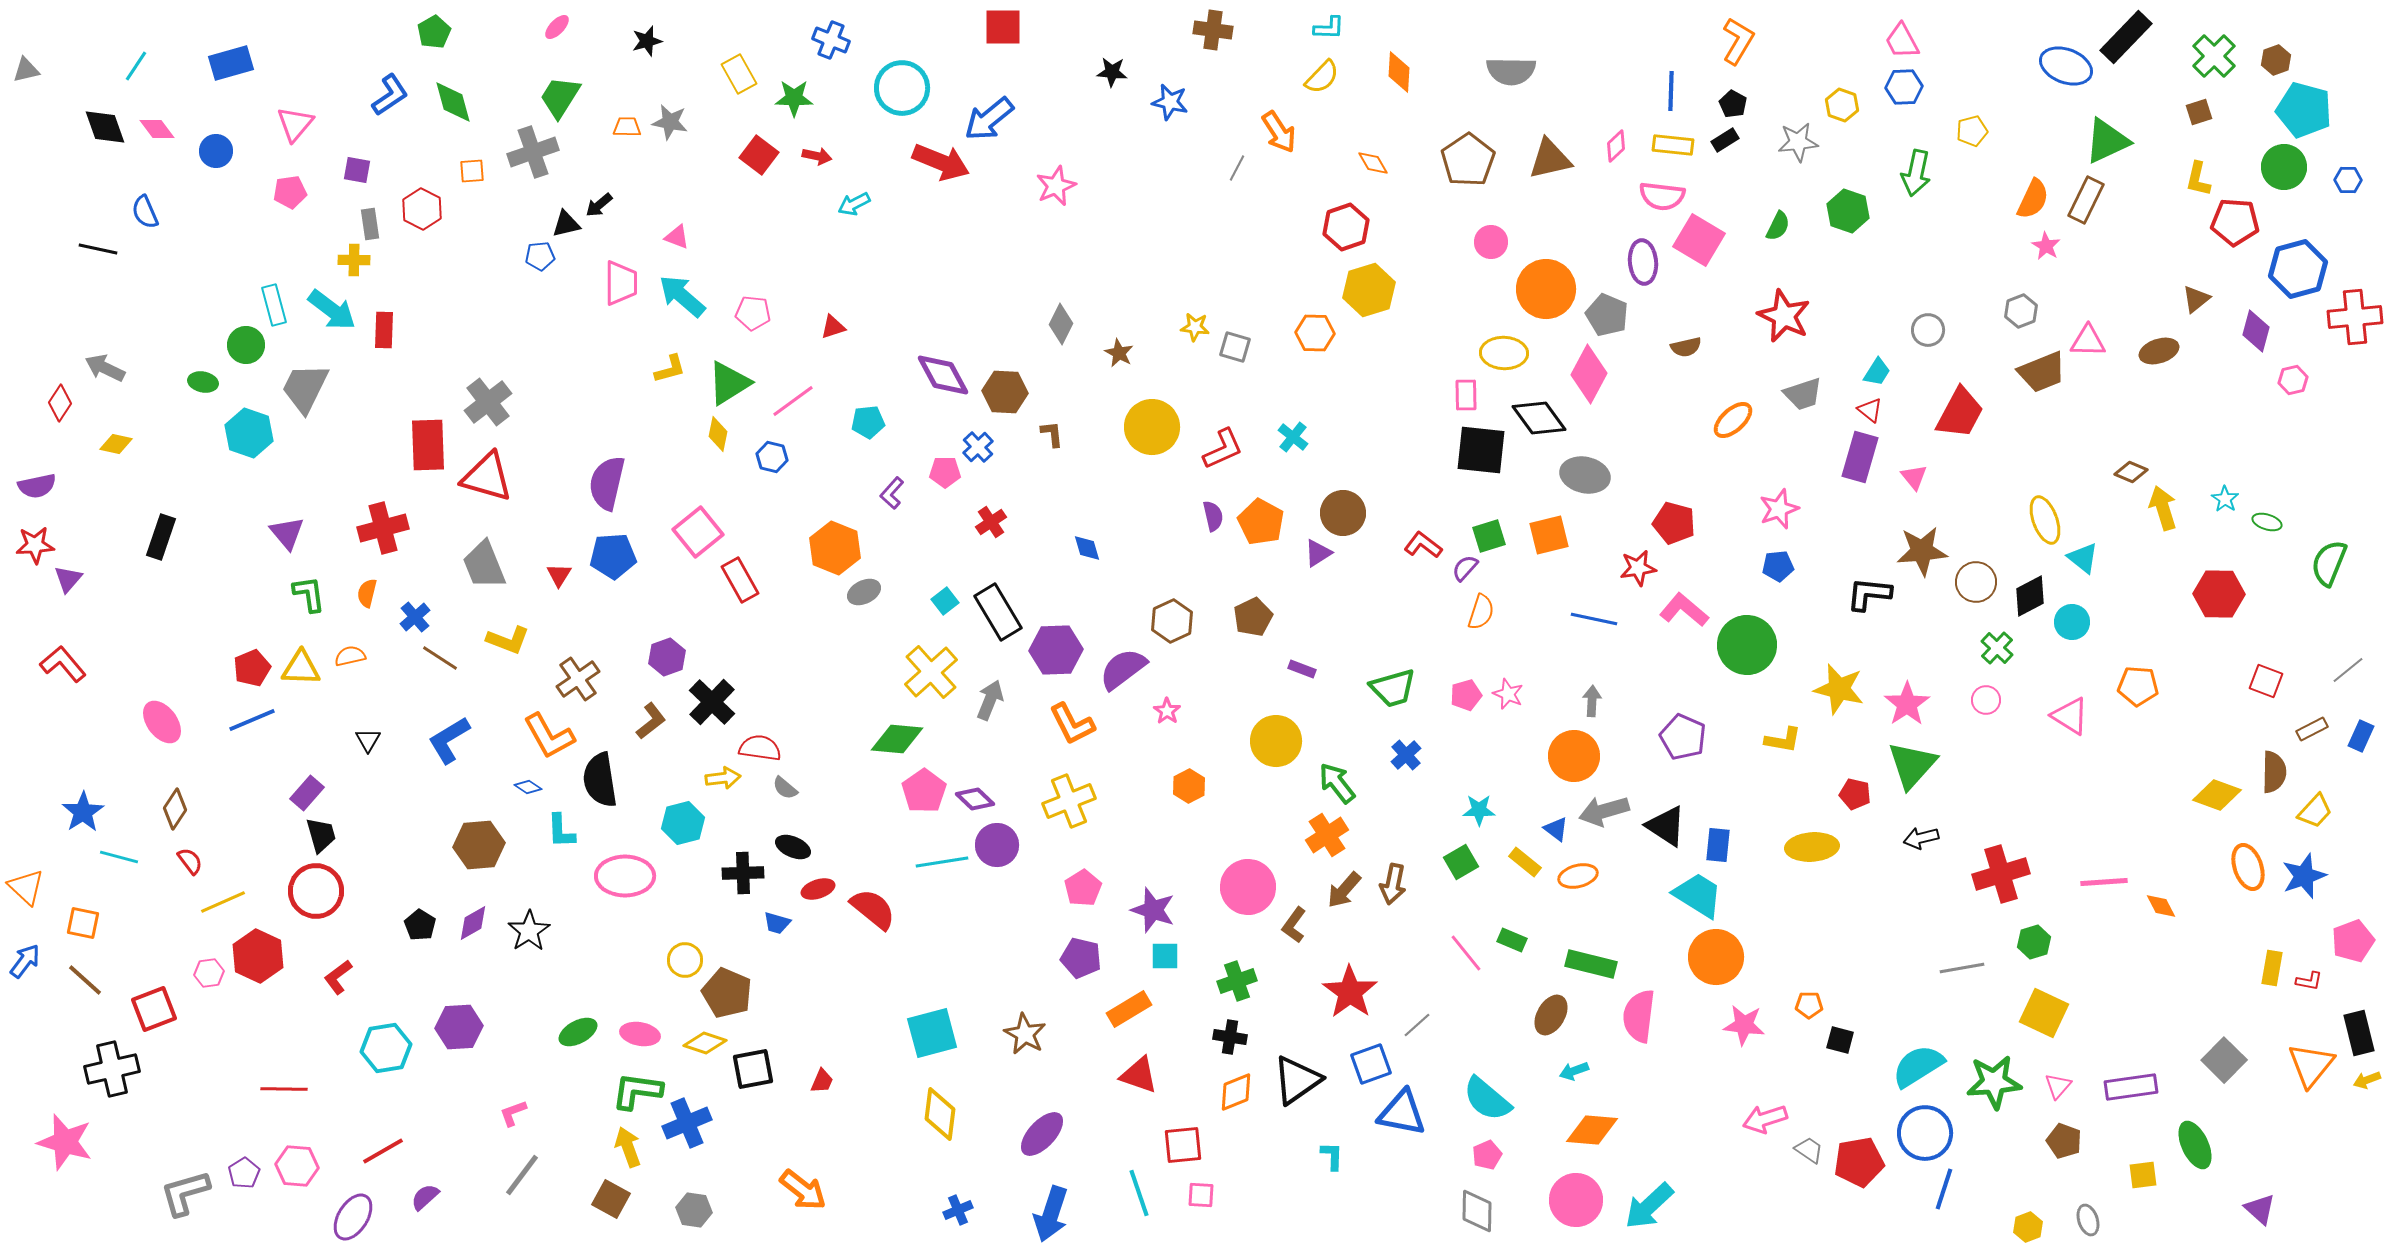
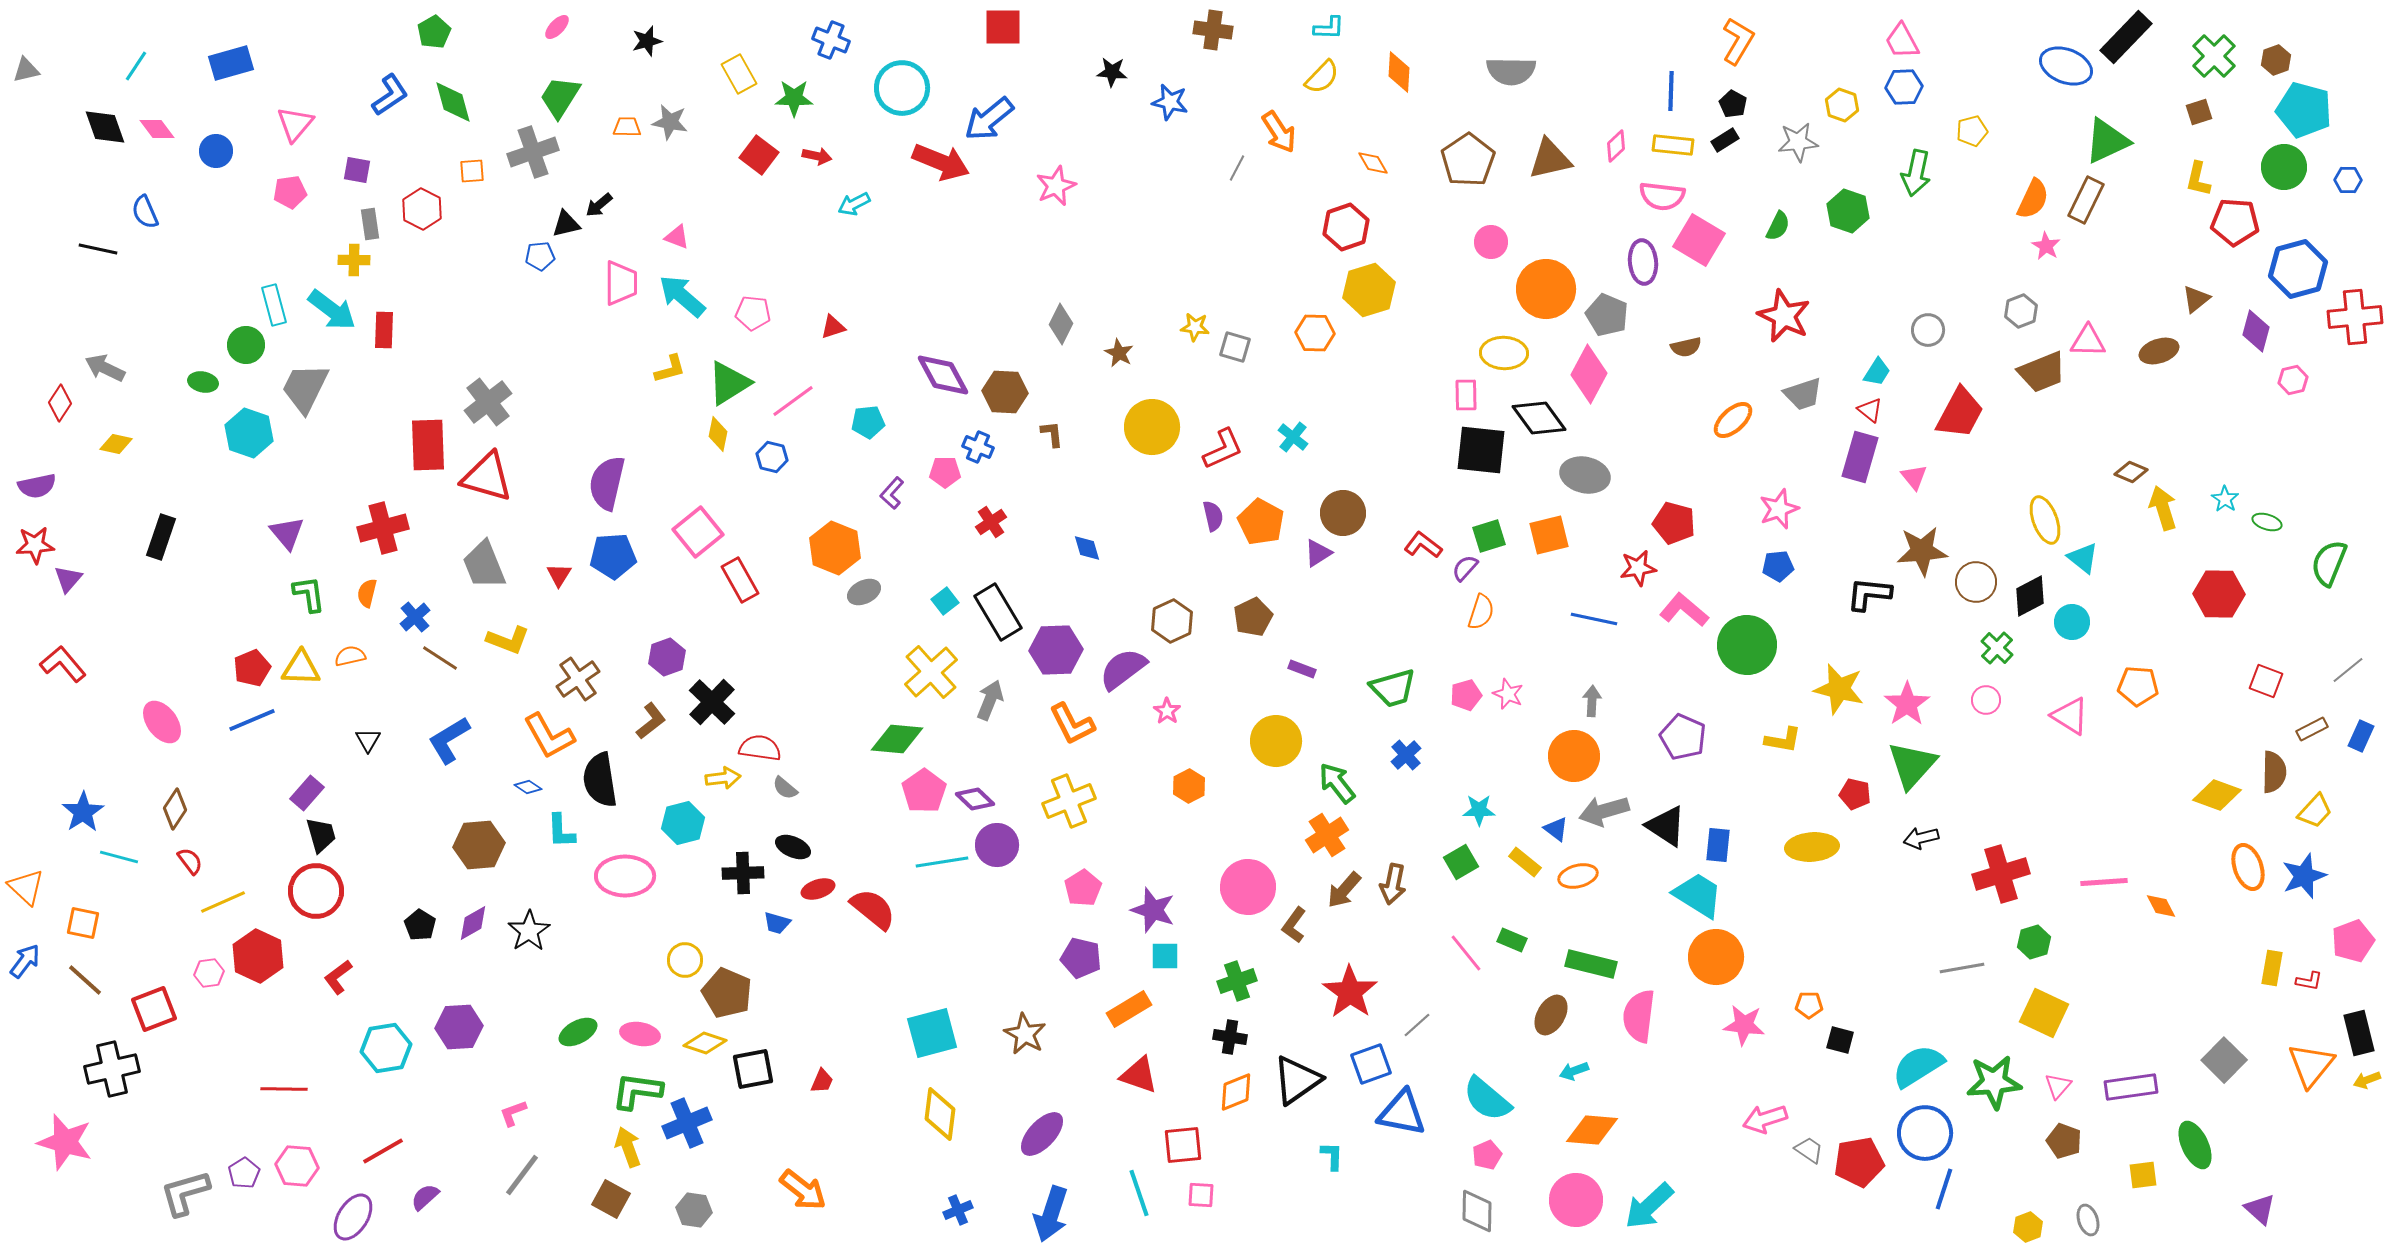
blue cross at (978, 447): rotated 24 degrees counterclockwise
